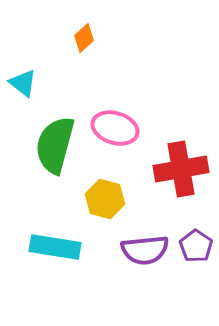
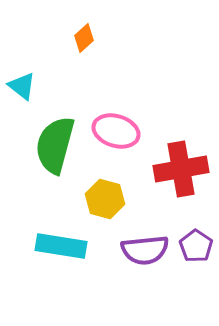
cyan triangle: moved 1 px left, 3 px down
pink ellipse: moved 1 px right, 3 px down
cyan rectangle: moved 6 px right, 1 px up
